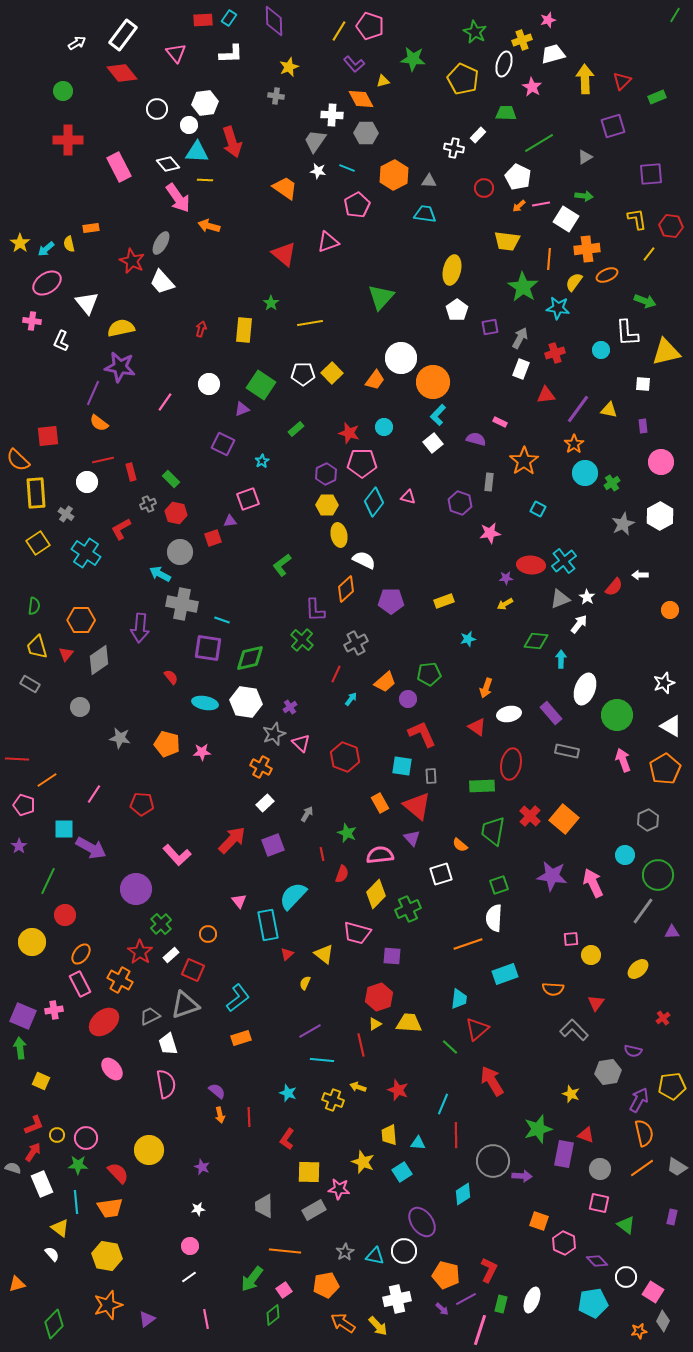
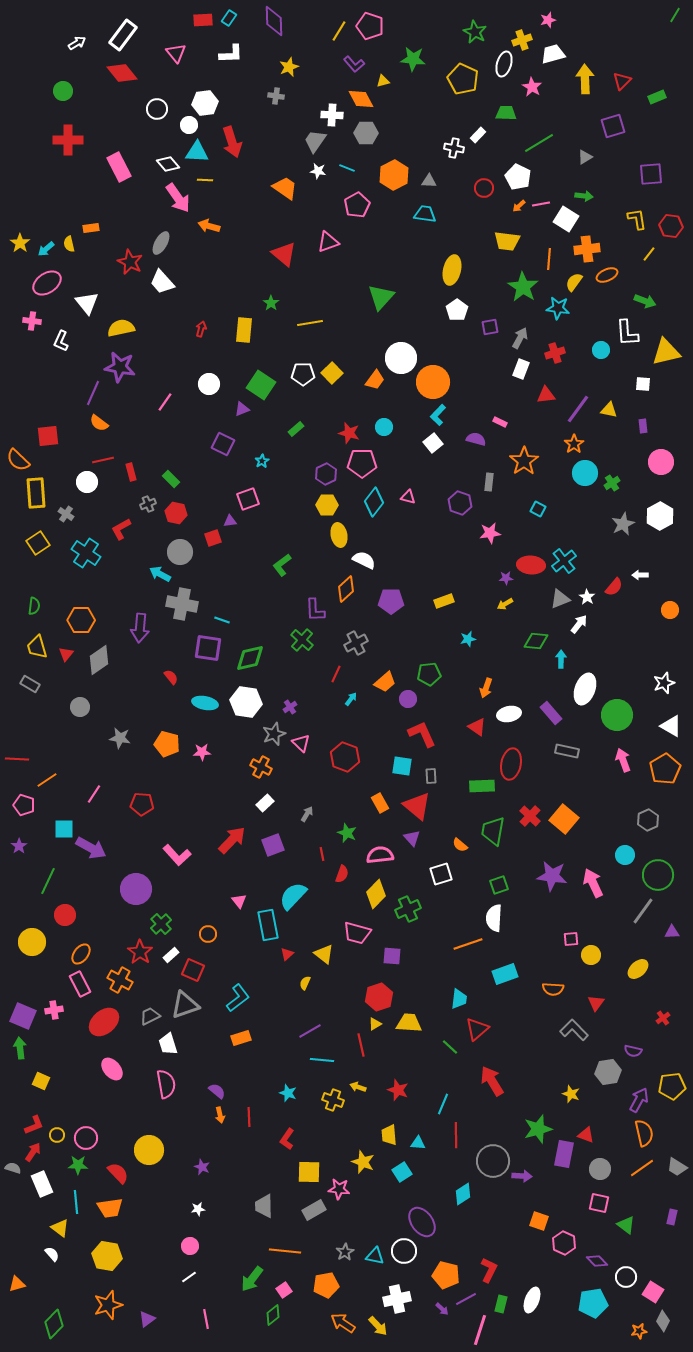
red star at (132, 261): moved 2 px left, 1 px down
